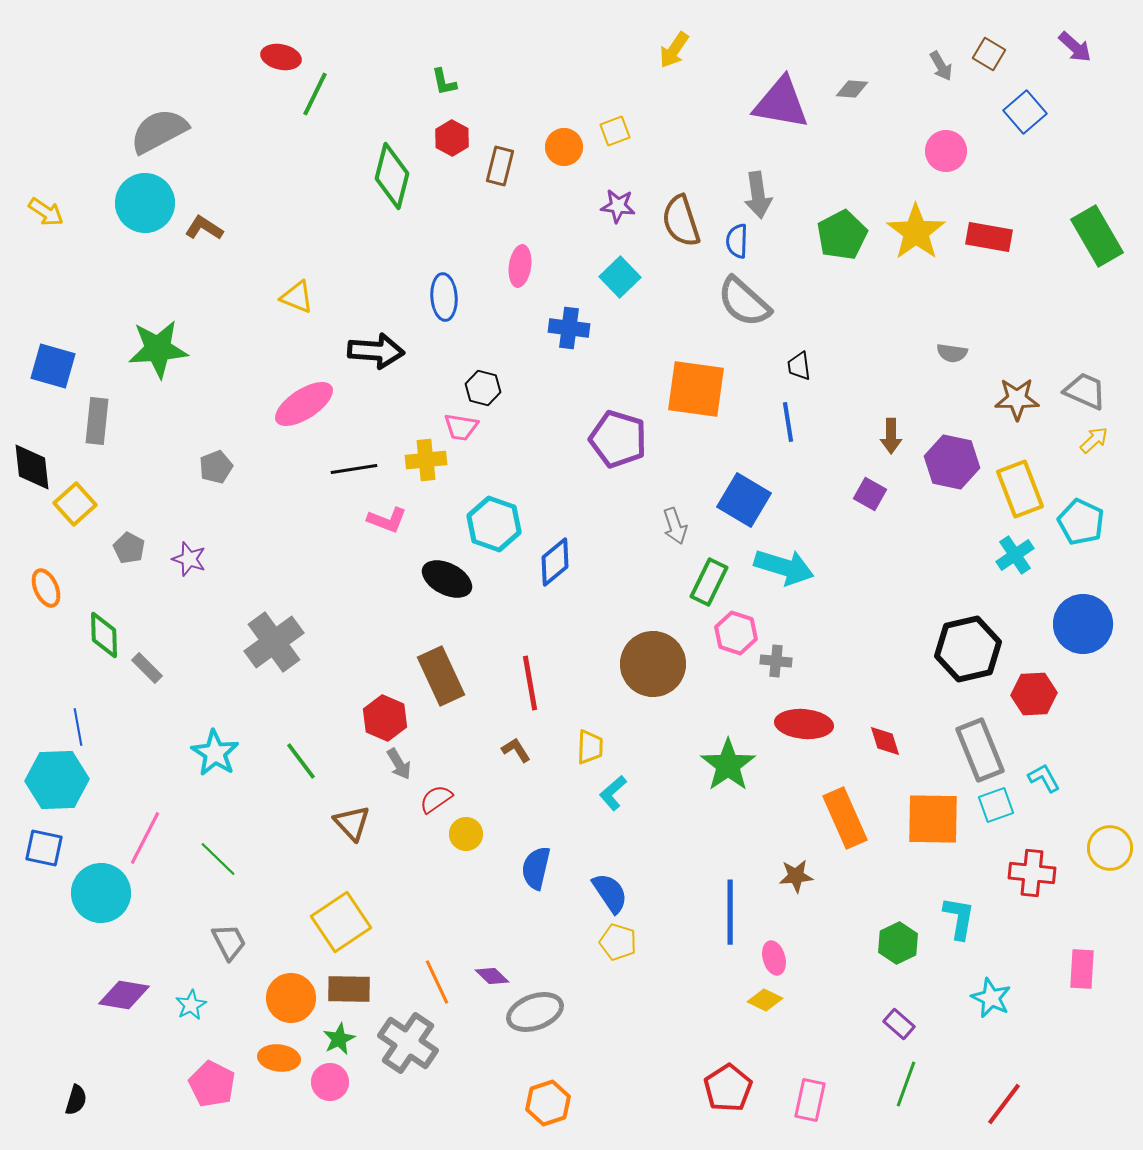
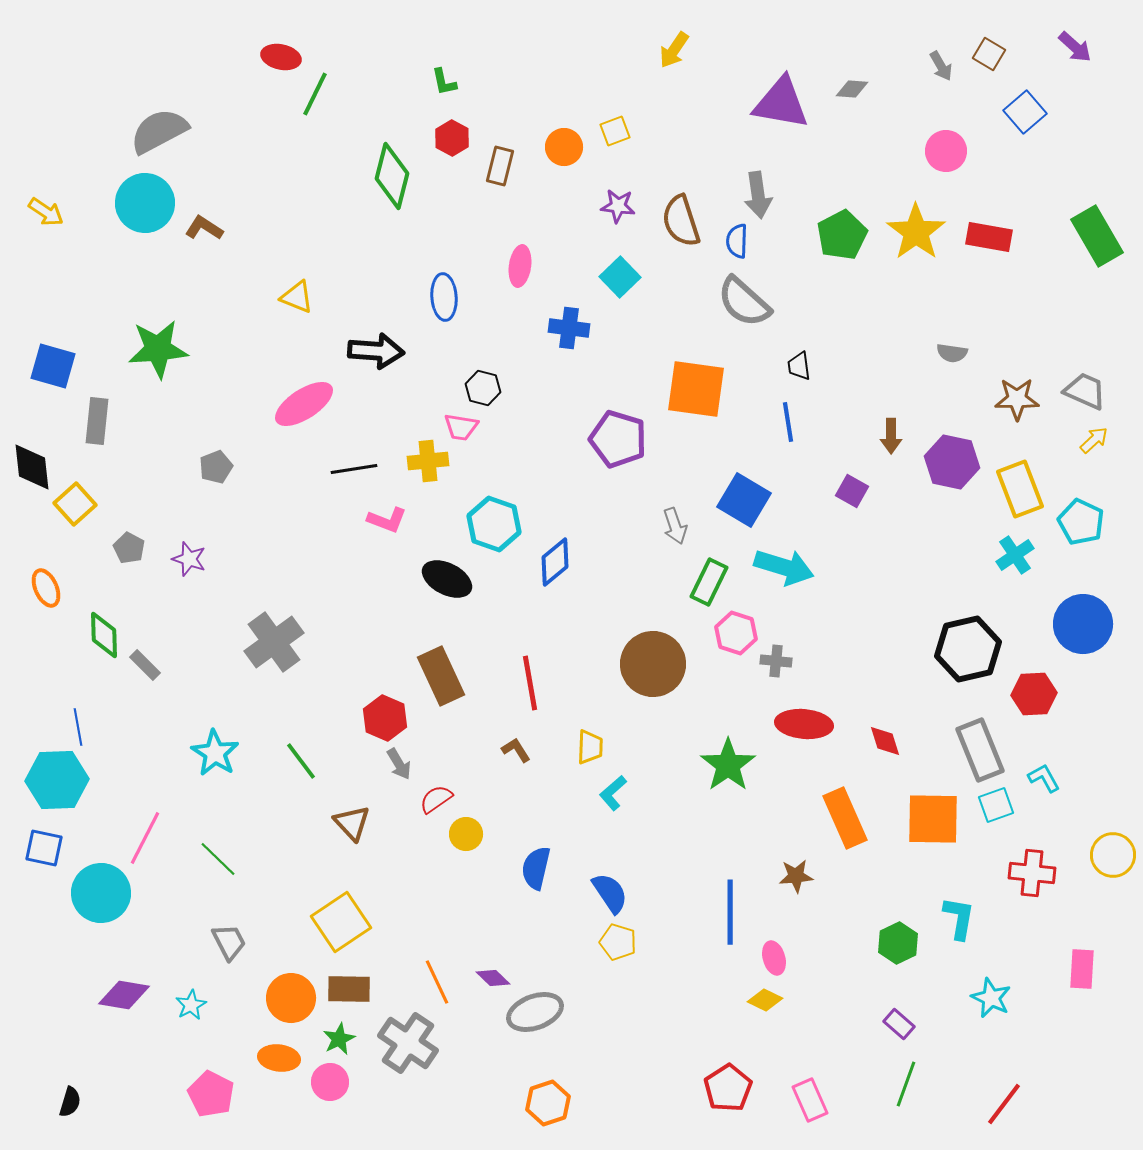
yellow cross at (426, 460): moved 2 px right, 1 px down
purple square at (870, 494): moved 18 px left, 3 px up
gray rectangle at (147, 668): moved 2 px left, 3 px up
yellow circle at (1110, 848): moved 3 px right, 7 px down
purple diamond at (492, 976): moved 1 px right, 2 px down
pink pentagon at (212, 1084): moved 1 px left, 10 px down
black semicircle at (76, 1100): moved 6 px left, 2 px down
pink rectangle at (810, 1100): rotated 36 degrees counterclockwise
